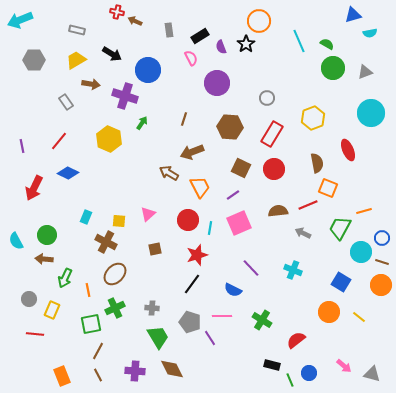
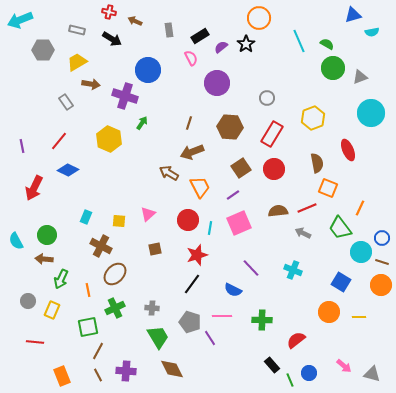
red cross at (117, 12): moved 8 px left
orange circle at (259, 21): moved 3 px up
cyan semicircle at (370, 33): moved 2 px right, 1 px up
purple semicircle at (221, 47): rotated 72 degrees clockwise
black arrow at (112, 54): moved 15 px up
gray hexagon at (34, 60): moved 9 px right, 10 px up
yellow trapezoid at (76, 60): moved 1 px right, 2 px down
gray triangle at (365, 72): moved 5 px left, 5 px down
brown line at (184, 119): moved 5 px right, 4 px down
brown square at (241, 168): rotated 30 degrees clockwise
blue diamond at (68, 173): moved 3 px up
red line at (308, 205): moved 1 px left, 3 px down
orange line at (364, 211): moved 4 px left, 3 px up; rotated 49 degrees counterclockwise
green trapezoid at (340, 228): rotated 65 degrees counterclockwise
brown cross at (106, 242): moved 5 px left, 4 px down
green arrow at (65, 278): moved 4 px left, 1 px down
gray circle at (29, 299): moved 1 px left, 2 px down
yellow line at (359, 317): rotated 40 degrees counterclockwise
green cross at (262, 320): rotated 30 degrees counterclockwise
green square at (91, 324): moved 3 px left, 3 px down
red line at (35, 334): moved 8 px down
black rectangle at (272, 365): rotated 35 degrees clockwise
purple cross at (135, 371): moved 9 px left
